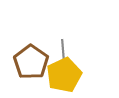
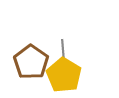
yellow pentagon: rotated 16 degrees counterclockwise
